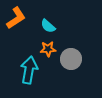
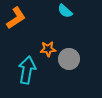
cyan semicircle: moved 17 px right, 15 px up
gray circle: moved 2 px left
cyan arrow: moved 2 px left
